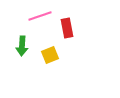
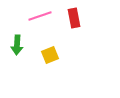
red rectangle: moved 7 px right, 10 px up
green arrow: moved 5 px left, 1 px up
